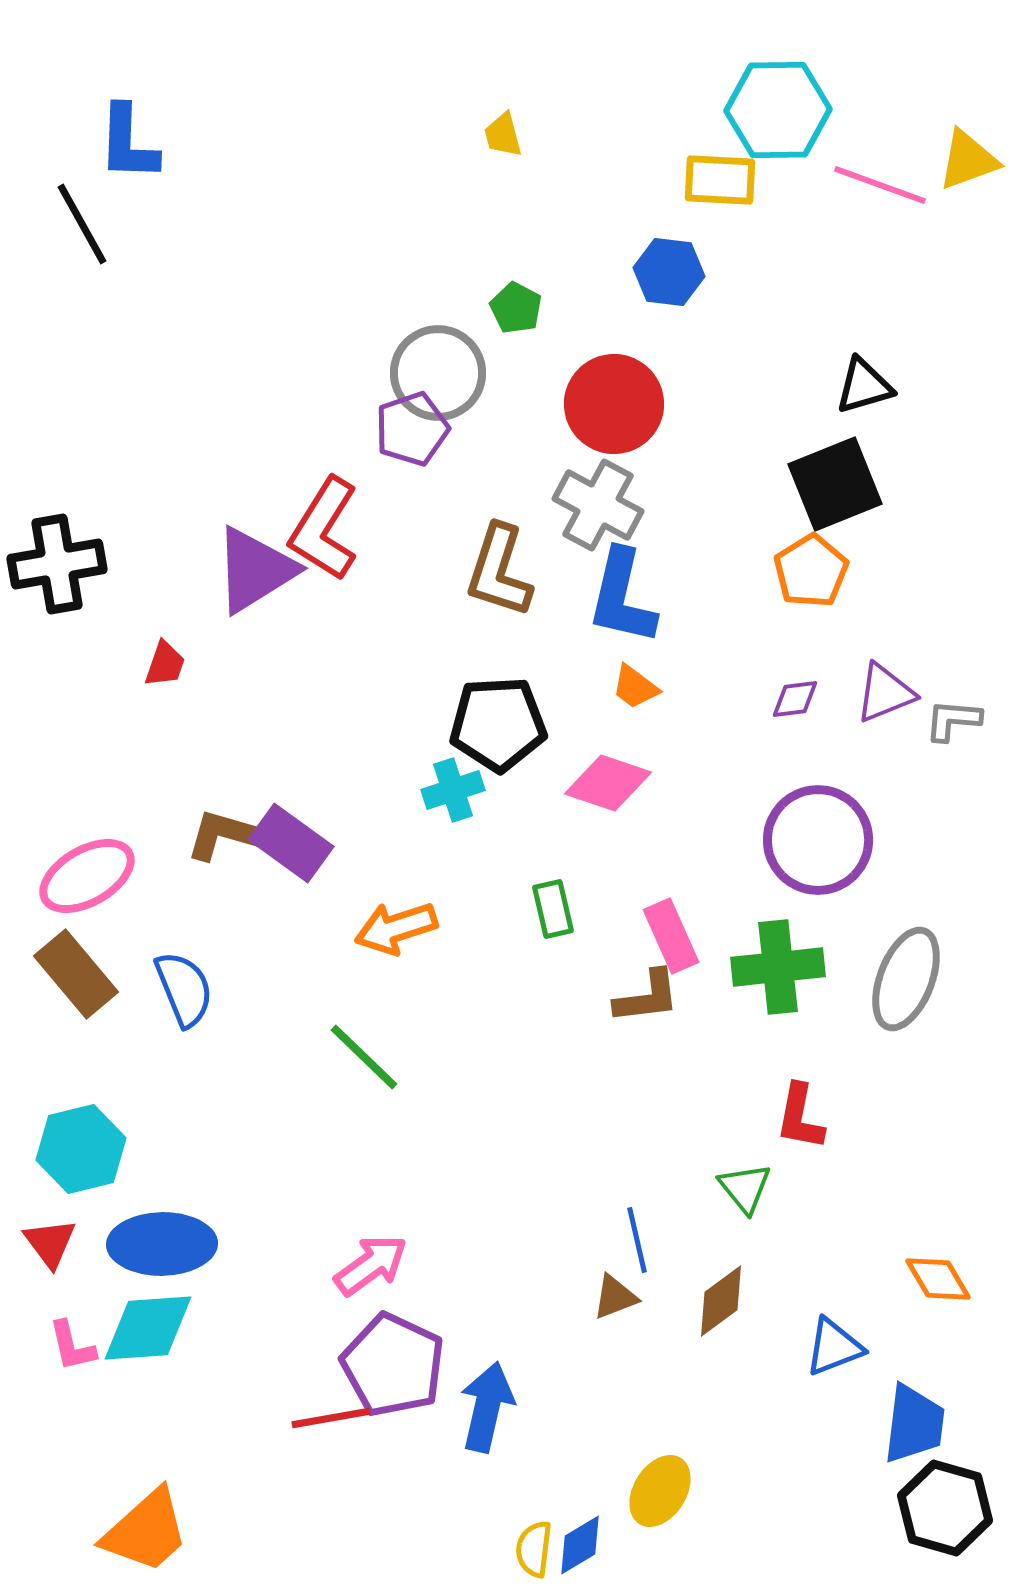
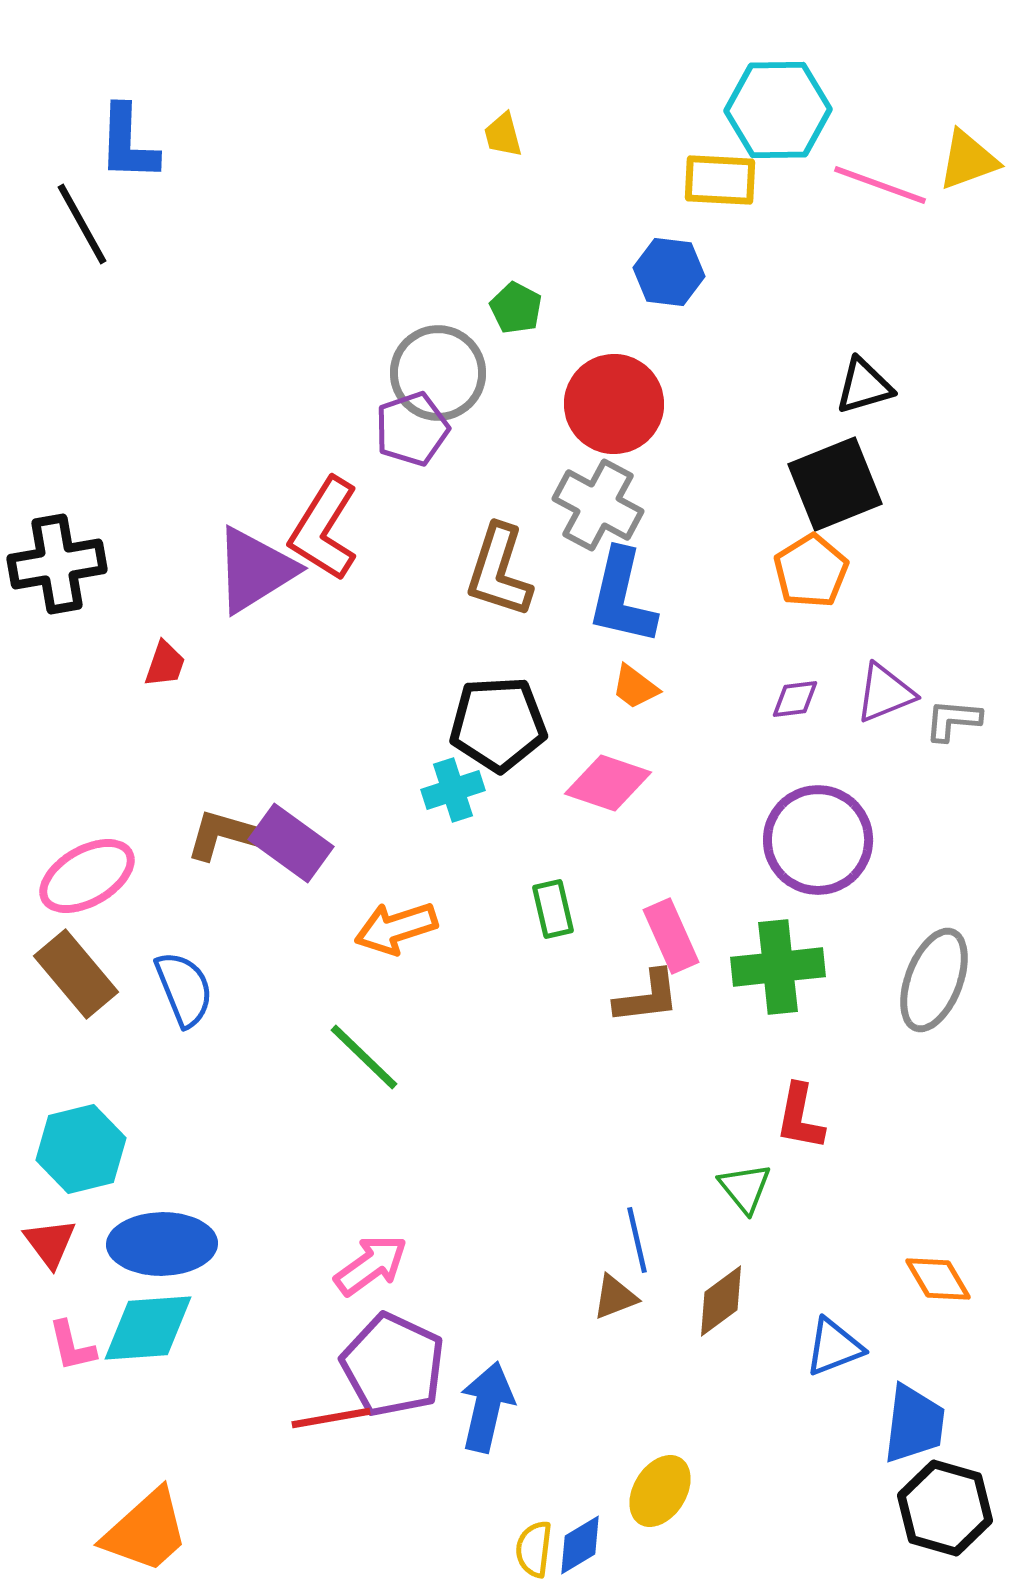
gray ellipse at (906, 979): moved 28 px right, 1 px down
